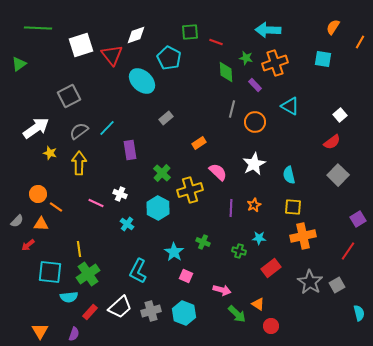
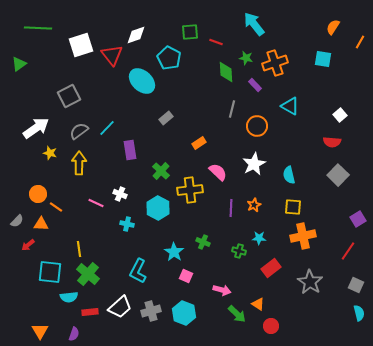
cyan arrow at (268, 30): moved 14 px left, 6 px up; rotated 50 degrees clockwise
orange circle at (255, 122): moved 2 px right, 4 px down
red semicircle at (332, 142): rotated 42 degrees clockwise
green cross at (162, 173): moved 1 px left, 2 px up
yellow cross at (190, 190): rotated 10 degrees clockwise
cyan cross at (127, 224): rotated 24 degrees counterclockwise
green cross at (88, 274): rotated 15 degrees counterclockwise
gray square at (337, 285): moved 19 px right; rotated 35 degrees counterclockwise
red rectangle at (90, 312): rotated 42 degrees clockwise
